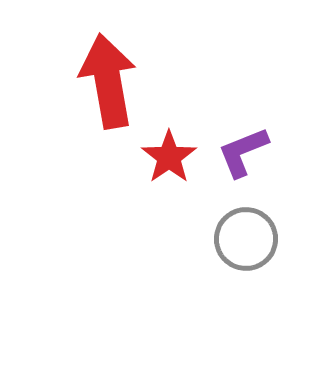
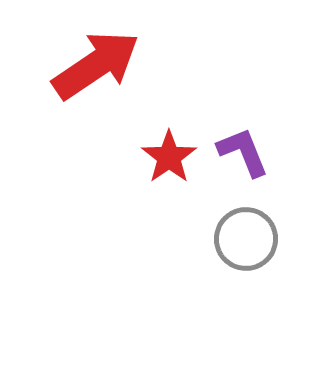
red arrow: moved 12 px left, 16 px up; rotated 66 degrees clockwise
purple L-shape: rotated 90 degrees clockwise
